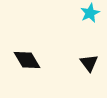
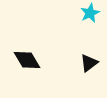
black triangle: rotated 30 degrees clockwise
